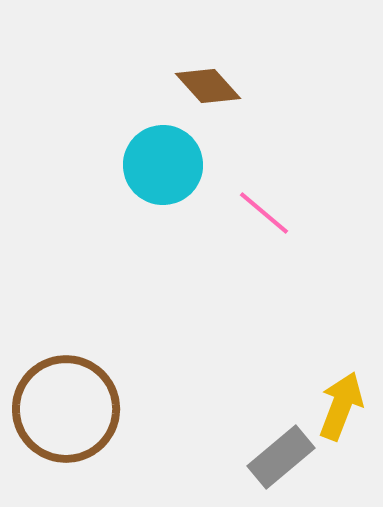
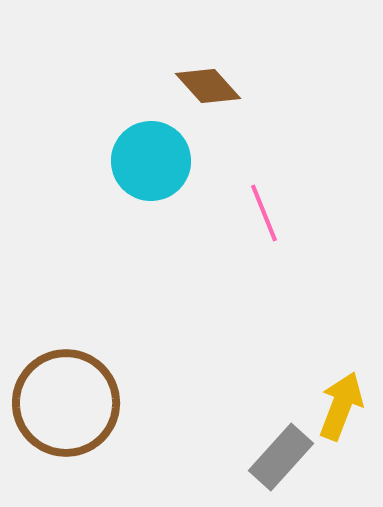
cyan circle: moved 12 px left, 4 px up
pink line: rotated 28 degrees clockwise
brown circle: moved 6 px up
gray rectangle: rotated 8 degrees counterclockwise
